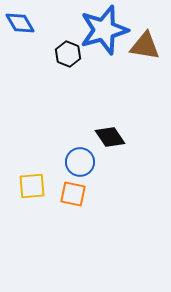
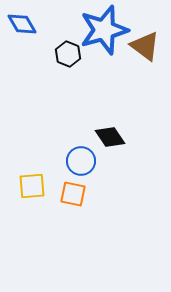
blue diamond: moved 2 px right, 1 px down
brown triangle: rotated 28 degrees clockwise
blue circle: moved 1 px right, 1 px up
